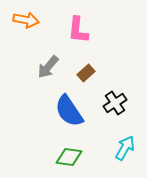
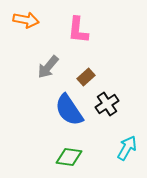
brown rectangle: moved 4 px down
black cross: moved 8 px left, 1 px down
blue semicircle: moved 1 px up
cyan arrow: moved 2 px right
